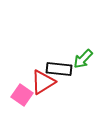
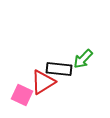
pink square: rotated 10 degrees counterclockwise
